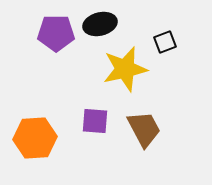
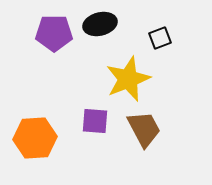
purple pentagon: moved 2 px left
black square: moved 5 px left, 4 px up
yellow star: moved 3 px right, 10 px down; rotated 9 degrees counterclockwise
